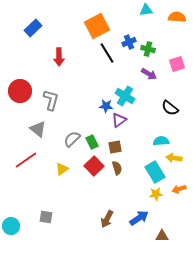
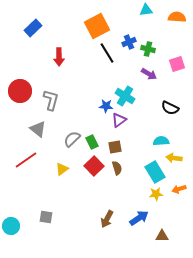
black semicircle: rotated 12 degrees counterclockwise
